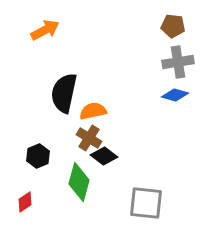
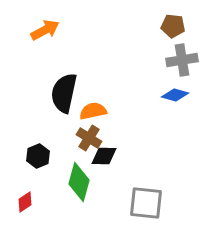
gray cross: moved 4 px right, 2 px up
black diamond: rotated 36 degrees counterclockwise
